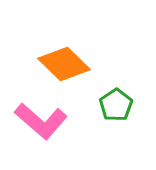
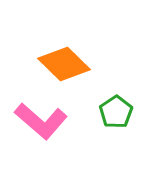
green pentagon: moved 7 px down
